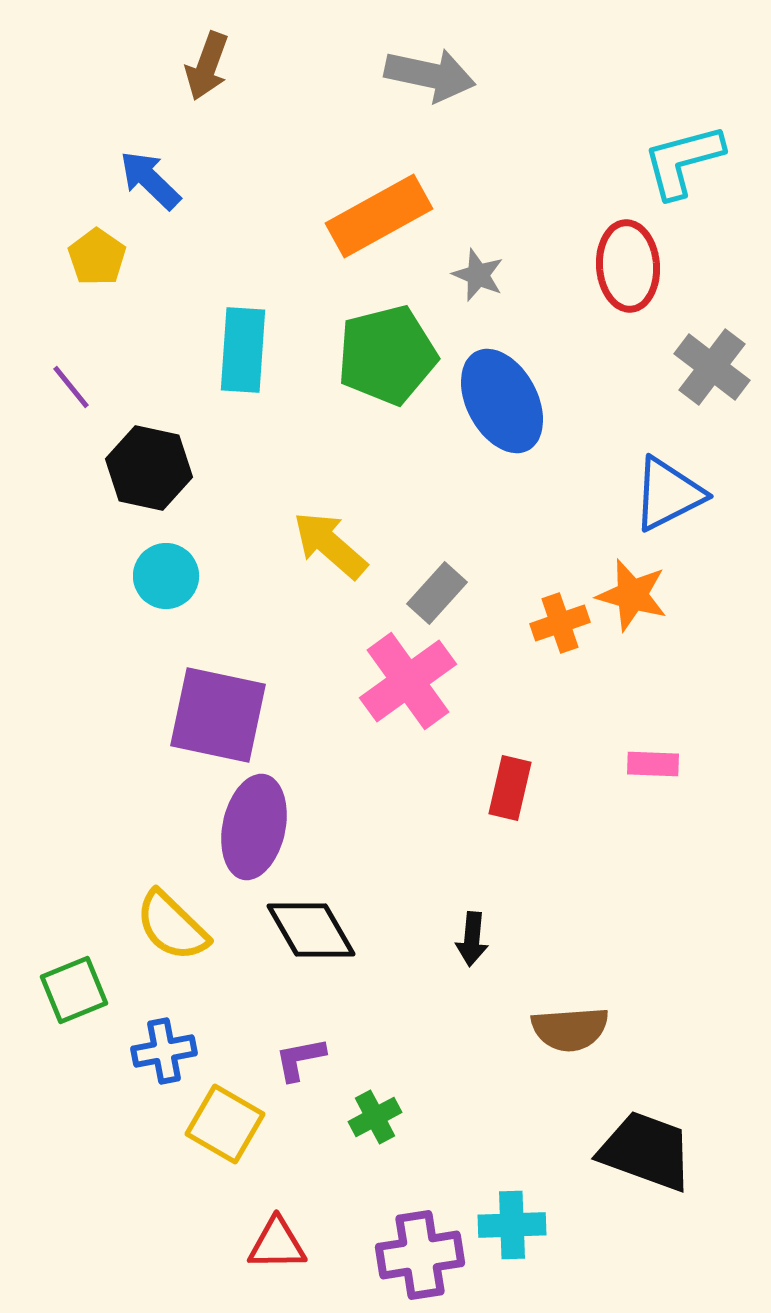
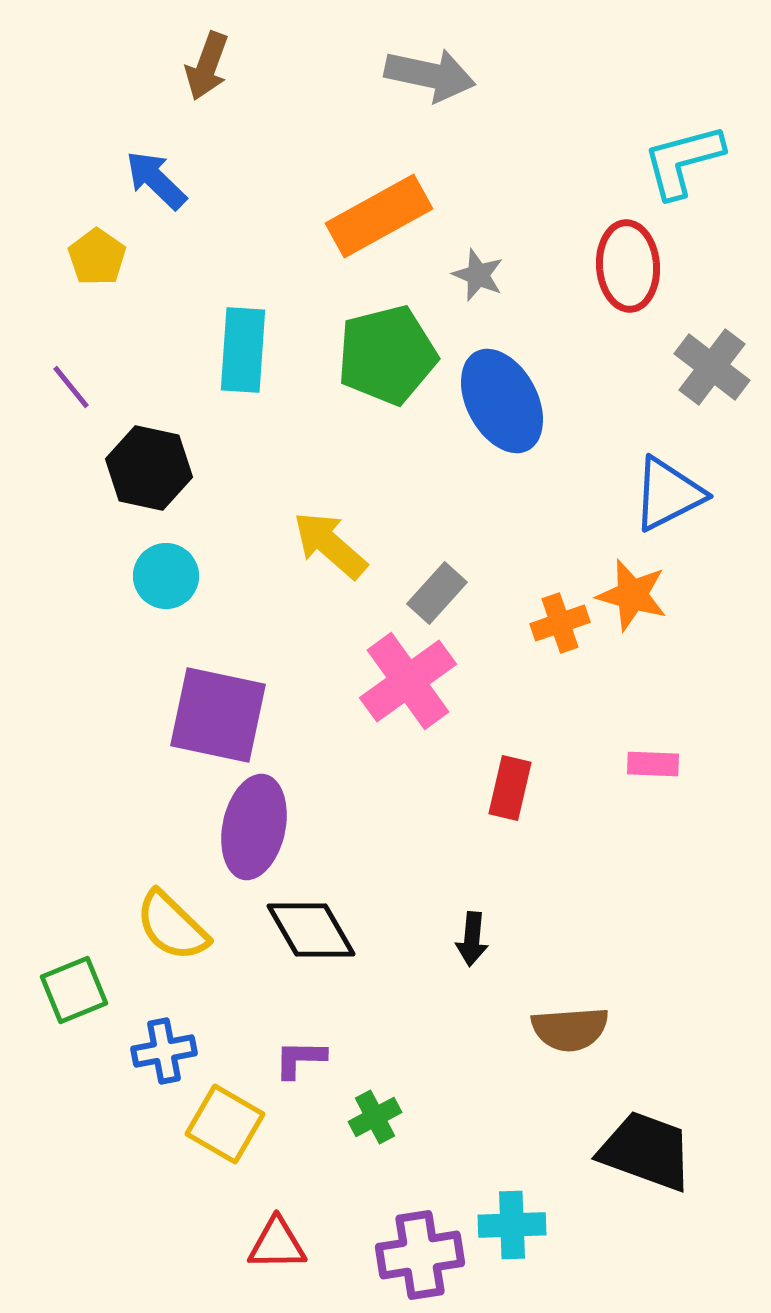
blue arrow: moved 6 px right
purple L-shape: rotated 12 degrees clockwise
